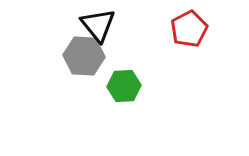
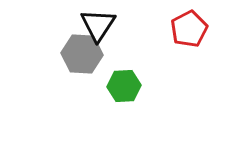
black triangle: rotated 12 degrees clockwise
gray hexagon: moved 2 px left, 2 px up
